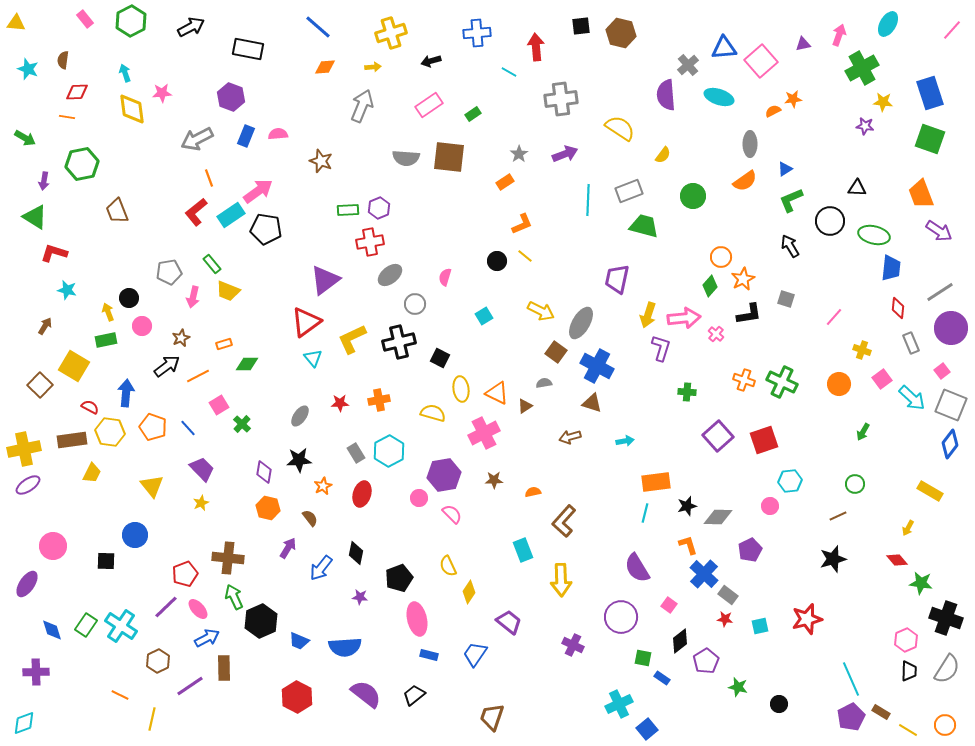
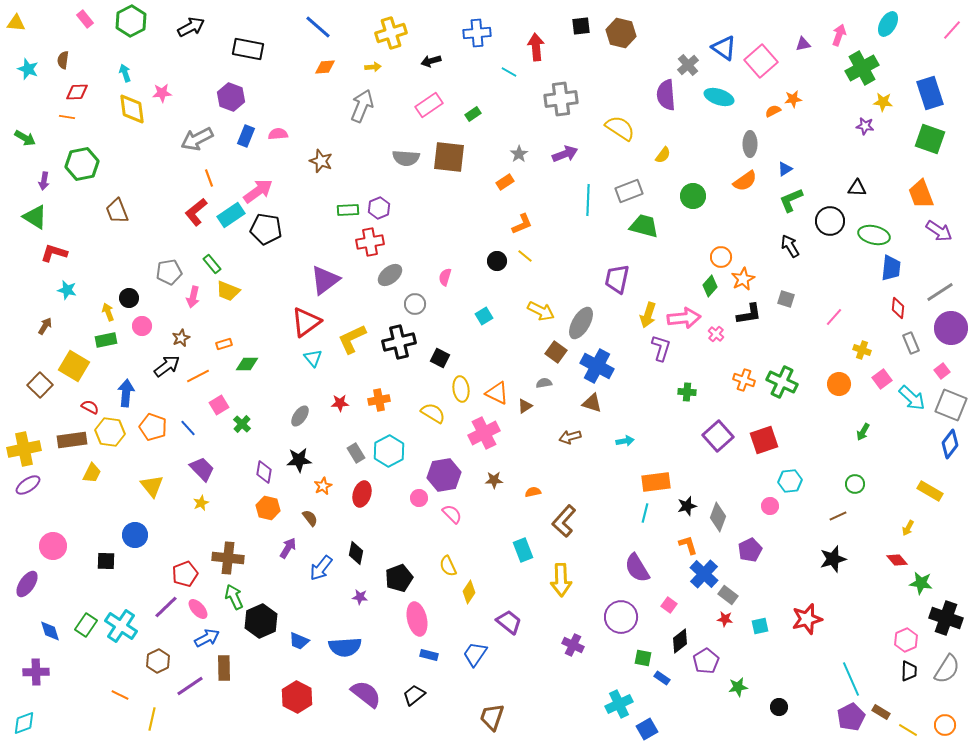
blue triangle at (724, 48): rotated 40 degrees clockwise
yellow semicircle at (433, 413): rotated 15 degrees clockwise
gray diamond at (718, 517): rotated 72 degrees counterclockwise
blue diamond at (52, 630): moved 2 px left, 1 px down
green star at (738, 687): rotated 24 degrees counterclockwise
black circle at (779, 704): moved 3 px down
blue square at (647, 729): rotated 10 degrees clockwise
